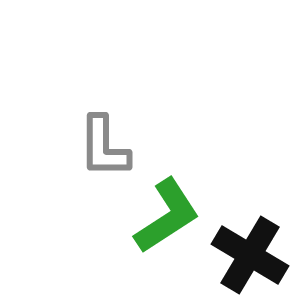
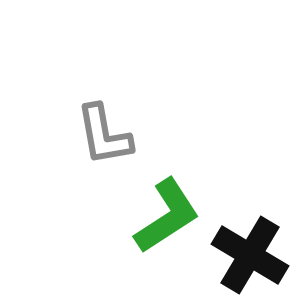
gray L-shape: moved 12 px up; rotated 10 degrees counterclockwise
